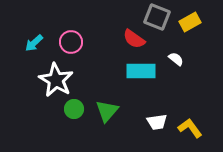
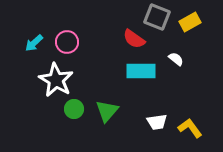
pink circle: moved 4 px left
